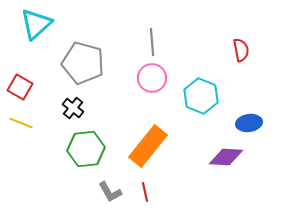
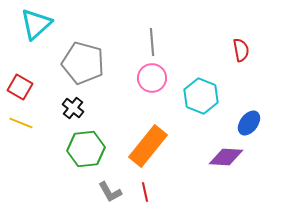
blue ellipse: rotated 45 degrees counterclockwise
